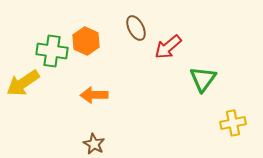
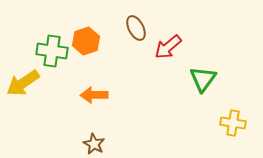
orange hexagon: rotated 16 degrees clockwise
yellow cross: rotated 20 degrees clockwise
